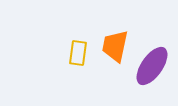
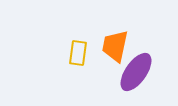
purple ellipse: moved 16 px left, 6 px down
